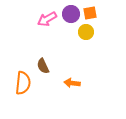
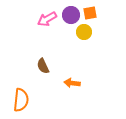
purple circle: moved 1 px down
yellow circle: moved 2 px left
orange semicircle: moved 2 px left, 17 px down
